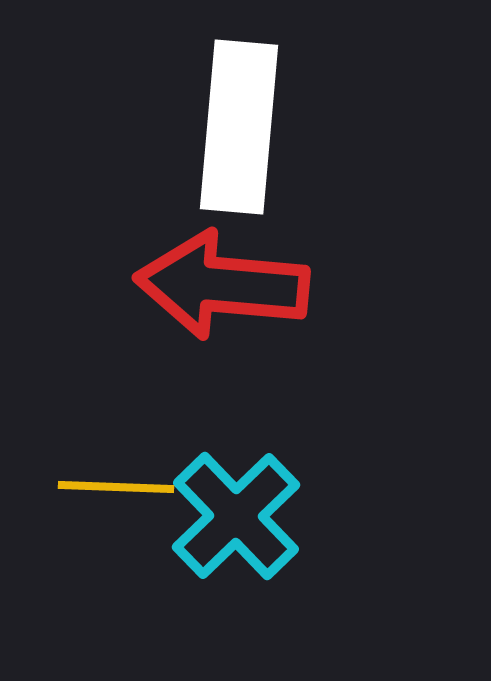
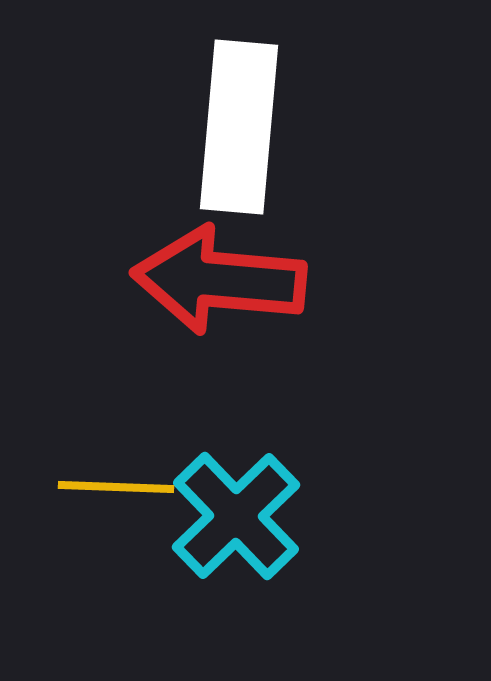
red arrow: moved 3 px left, 5 px up
